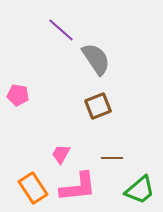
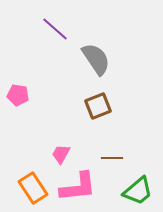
purple line: moved 6 px left, 1 px up
green trapezoid: moved 2 px left, 1 px down
